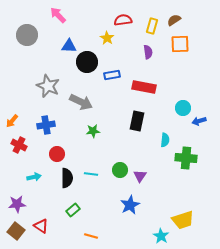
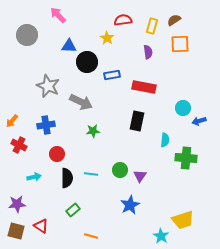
brown square: rotated 24 degrees counterclockwise
